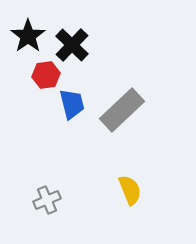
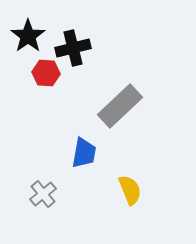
black cross: moved 1 px right, 3 px down; rotated 32 degrees clockwise
red hexagon: moved 2 px up; rotated 12 degrees clockwise
blue trapezoid: moved 12 px right, 49 px down; rotated 24 degrees clockwise
gray rectangle: moved 2 px left, 4 px up
gray cross: moved 4 px left, 6 px up; rotated 16 degrees counterclockwise
